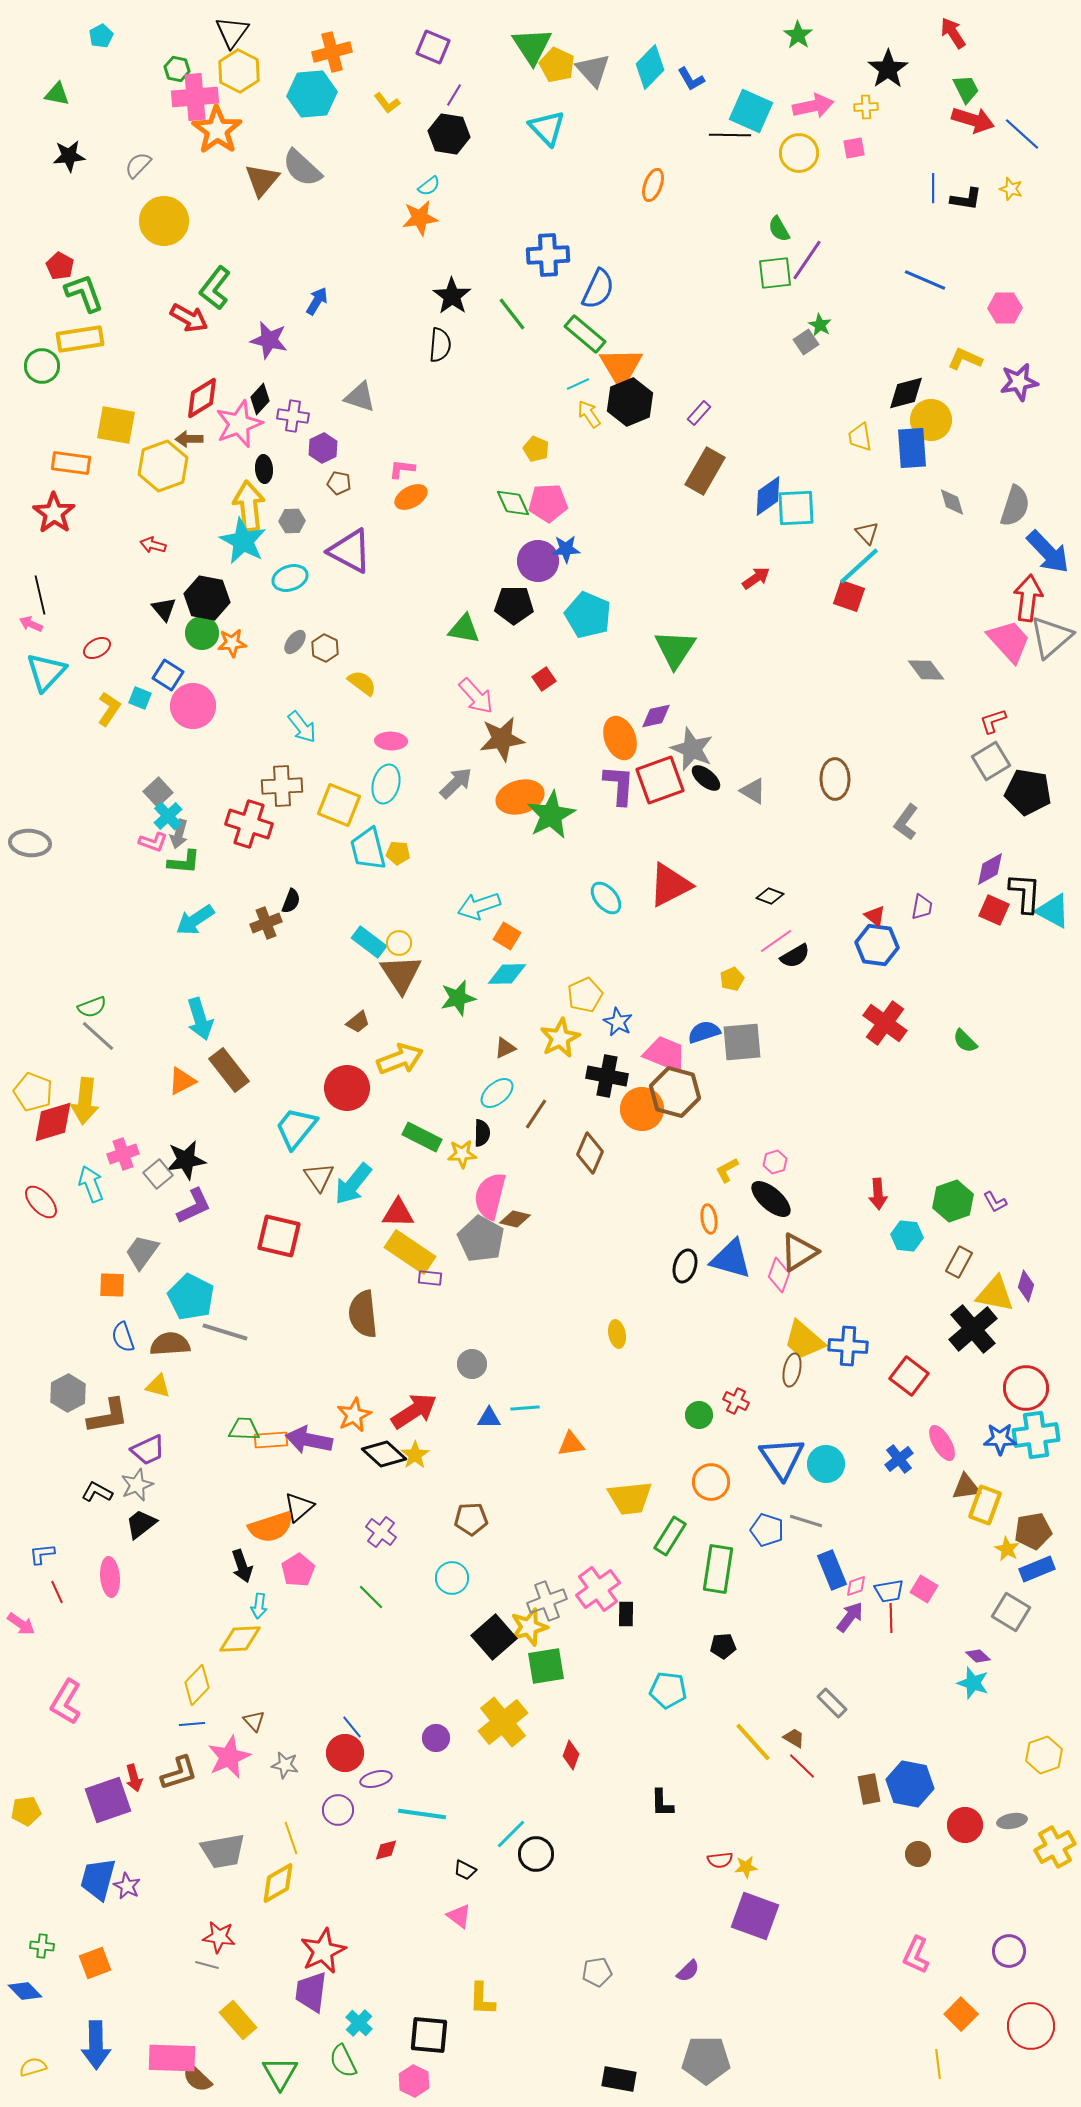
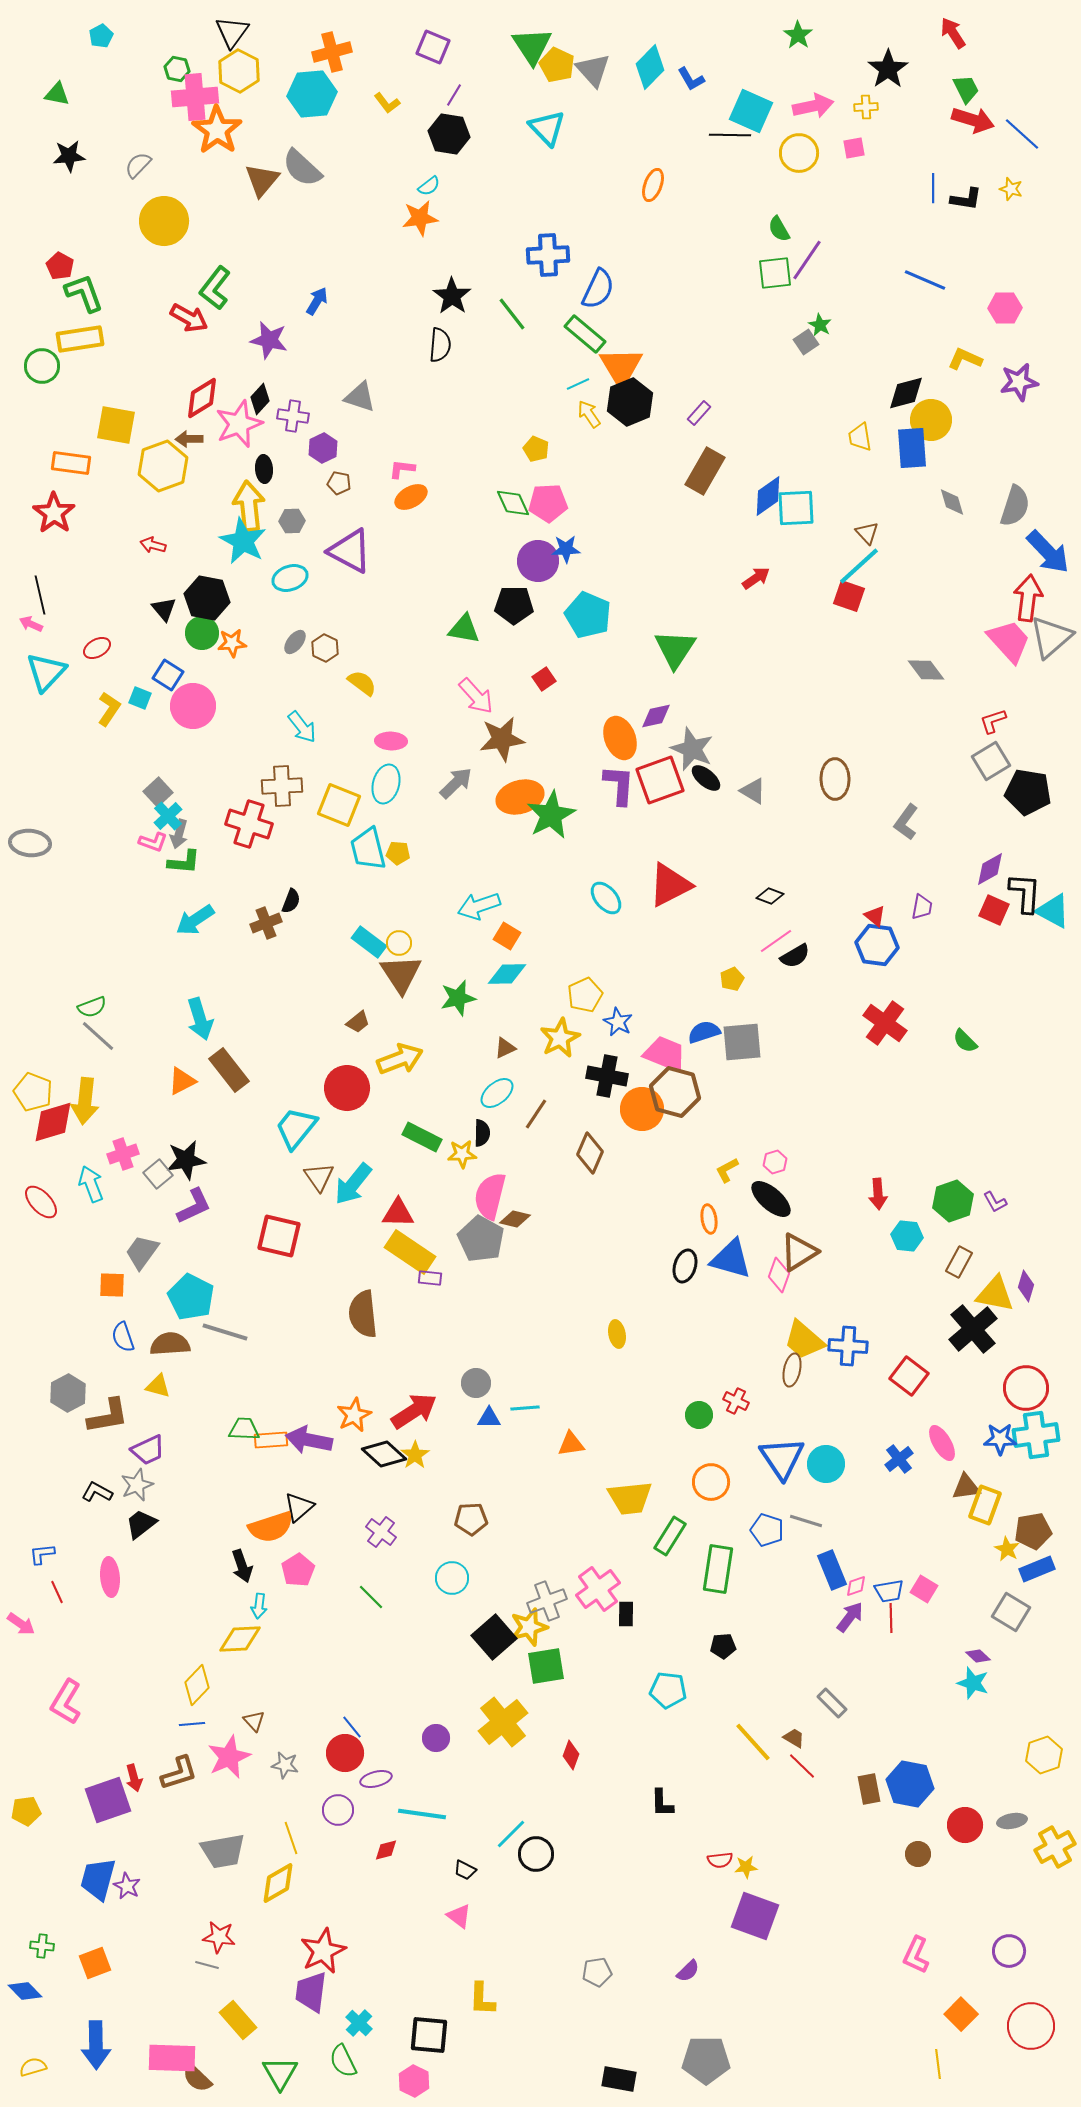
gray circle at (472, 1364): moved 4 px right, 19 px down
